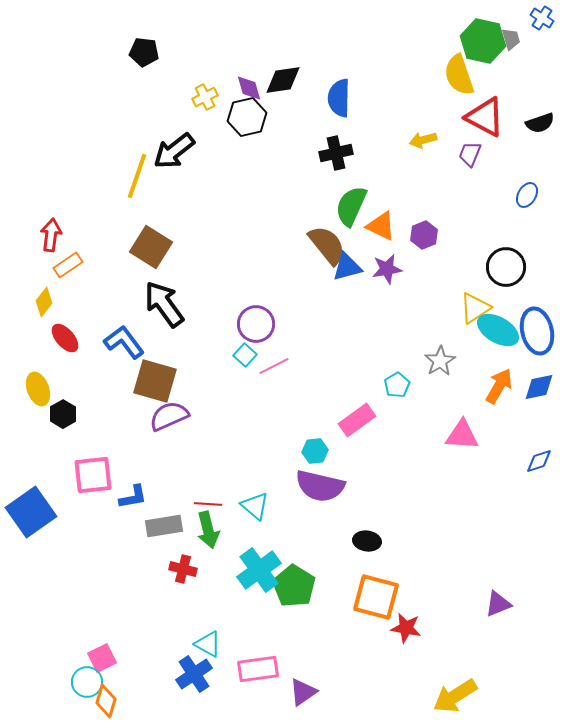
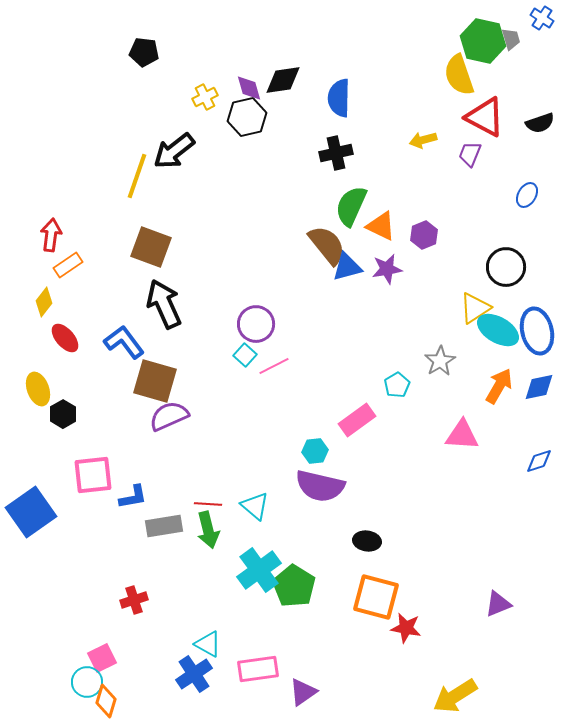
brown square at (151, 247): rotated 12 degrees counterclockwise
black arrow at (164, 304): rotated 12 degrees clockwise
red cross at (183, 569): moved 49 px left, 31 px down; rotated 32 degrees counterclockwise
